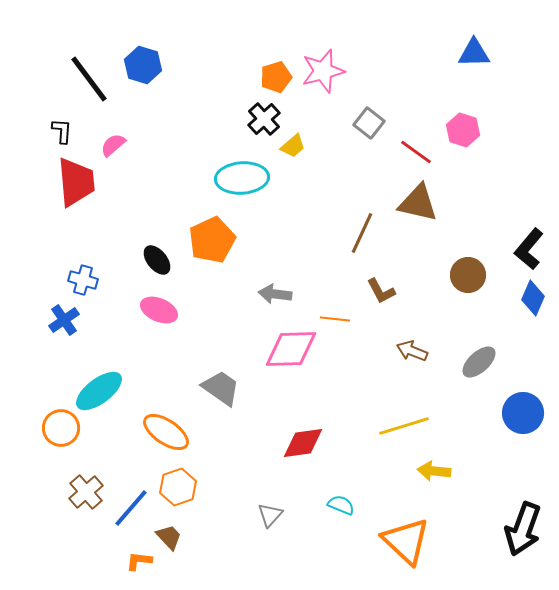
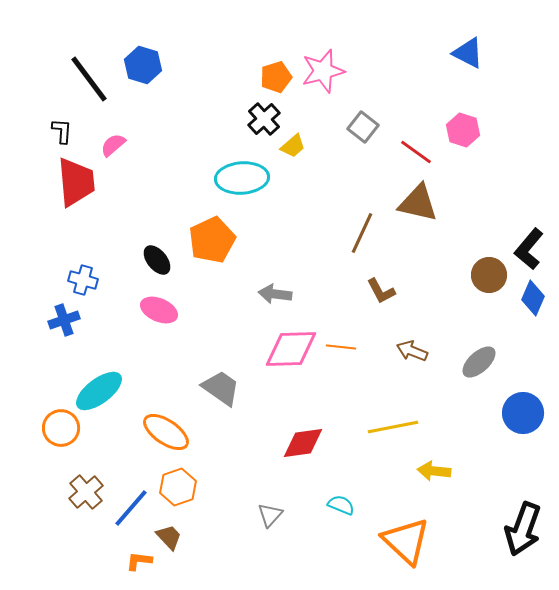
blue triangle at (474, 53): moved 6 px left; rotated 28 degrees clockwise
gray square at (369, 123): moved 6 px left, 4 px down
brown circle at (468, 275): moved 21 px right
orange line at (335, 319): moved 6 px right, 28 px down
blue cross at (64, 320): rotated 16 degrees clockwise
yellow line at (404, 426): moved 11 px left, 1 px down; rotated 6 degrees clockwise
